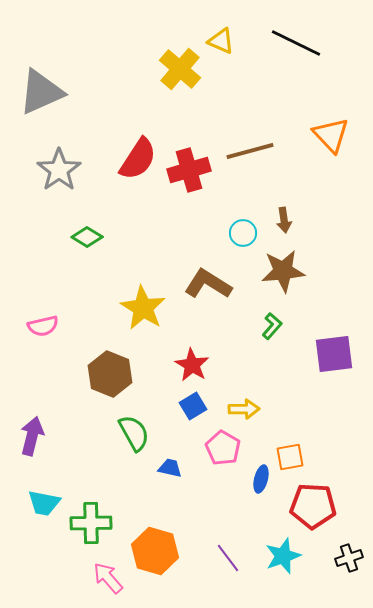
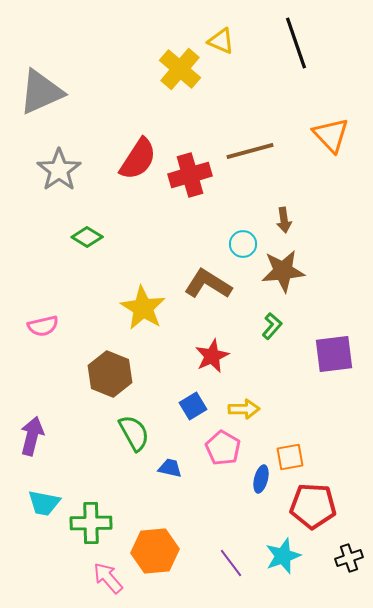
black line: rotated 45 degrees clockwise
red cross: moved 1 px right, 5 px down
cyan circle: moved 11 px down
red star: moved 20 px right, 9 px up; rotated 16 degrees clockwise
orange hexagon: rotated 21 degrees counterclockwise
purple line: moved 3 px right, 5 px down
